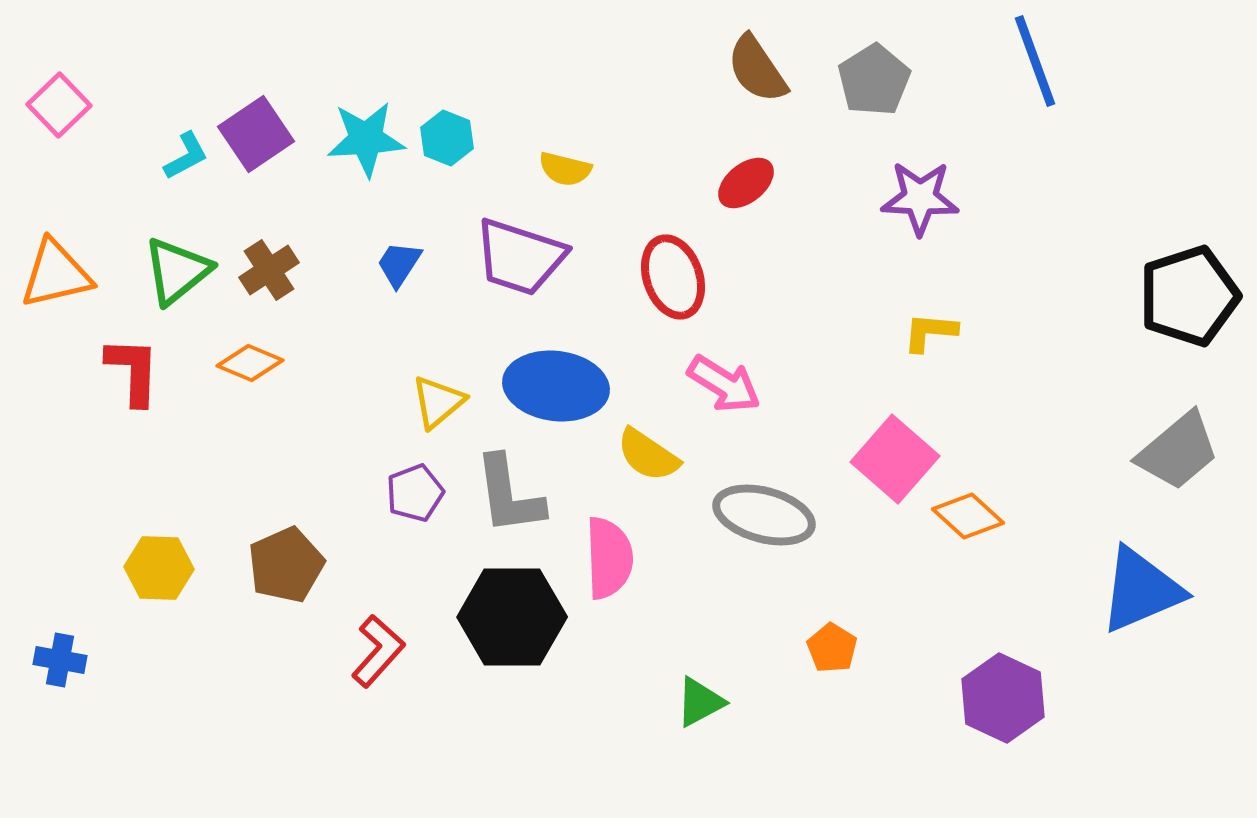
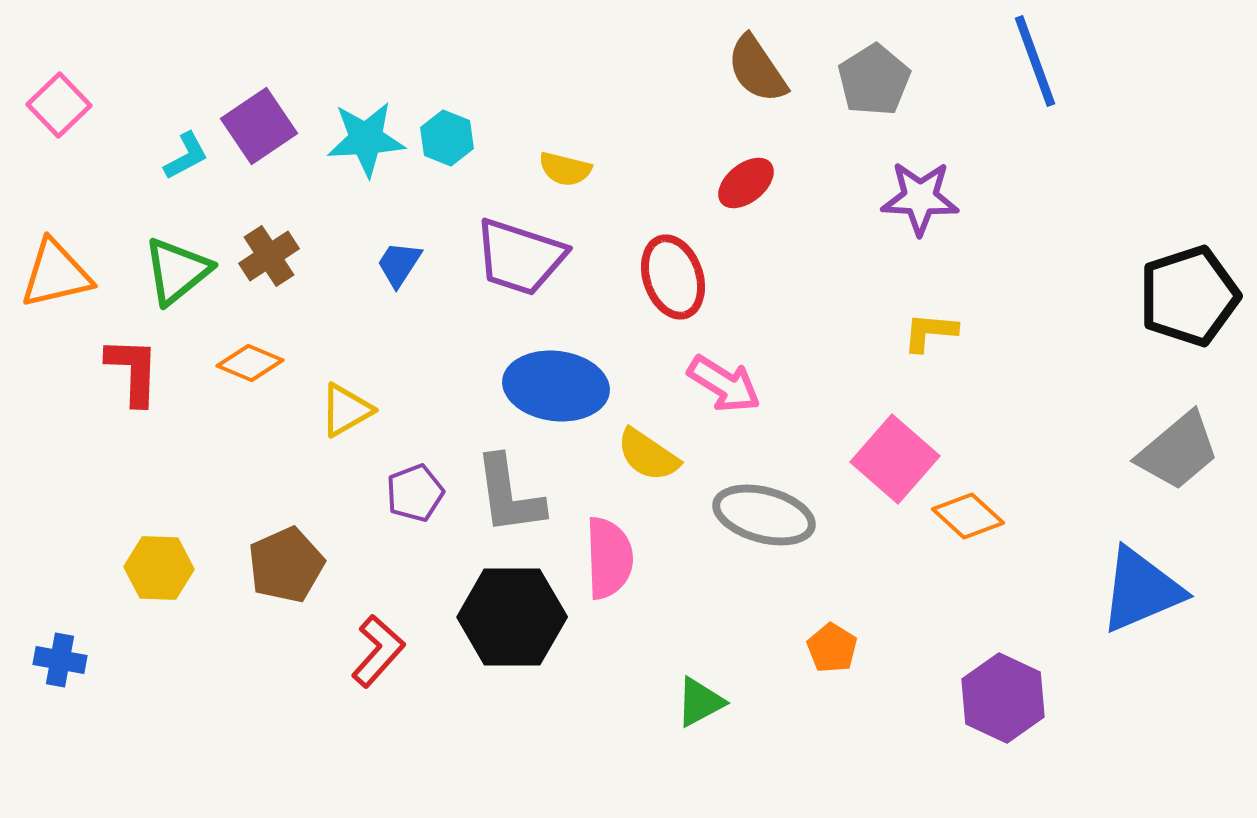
purple square at (256, 134): moved 3 px right, 8 px up
brown cross at (269, 270): moved 14 px up
yellow triangle at (438, 402): moved 92 px left, 8 px down; rotated 10 degrees clockwise
